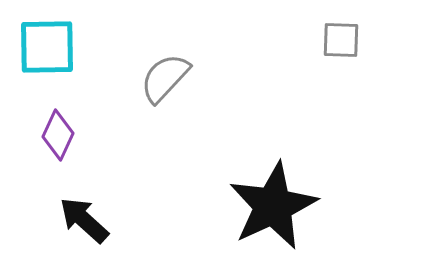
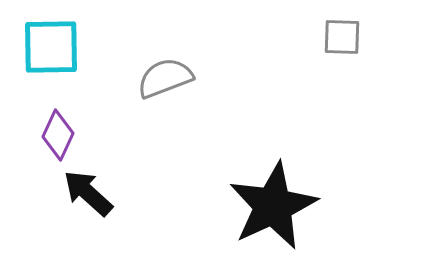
gray square: moved 1 px right, 3 px up
cyan square: moved 4 px right
gray semicircle: rotated 26 degrees clockwise
black arrow: moved 4 px right, 27 px up
